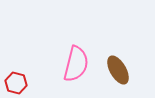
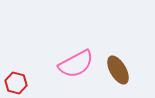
pink semicircle: rotated 48 degrees clockwise
